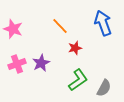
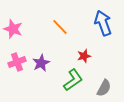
orange line: moved 1 px down
red star: moved 9 px right, 8 px down
pink cross: moved 2 px up
green L-shape: moved 5 px left
